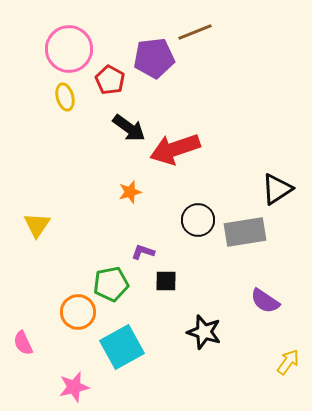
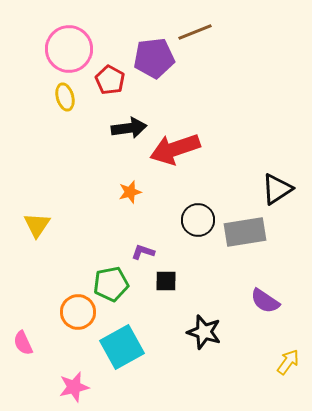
black arrow: rotated 44 degrees counterclockwise
